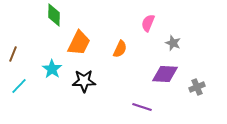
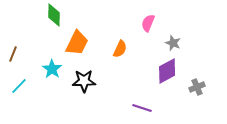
orange trapezoid: moved 2 px left
purple diamond: moved 2 px right, 3 px up; rotated 32 degrees counterclockwise
purple line: moved 1 px down
